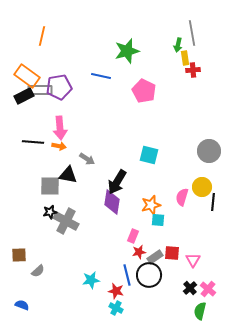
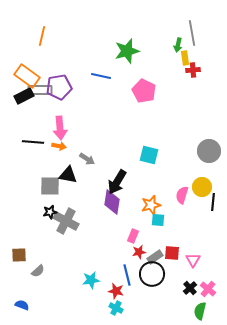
pink semicircle at (182, 197): moved 2 px up
black circle at (149, 275): moved 3 px right, 1 px up
